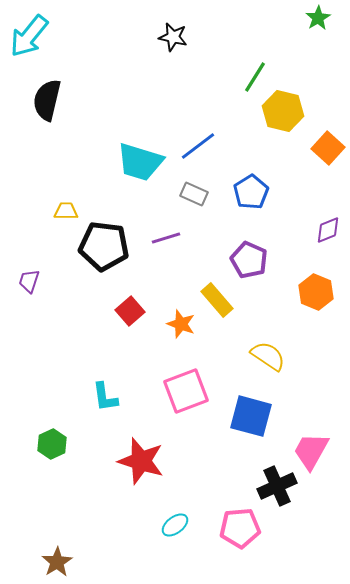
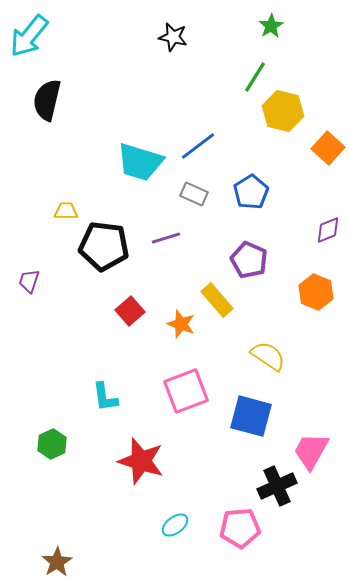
green star: moved 47 px left, 8 px down
